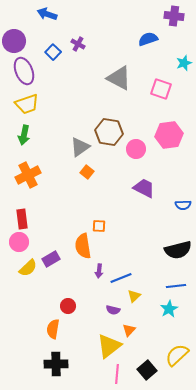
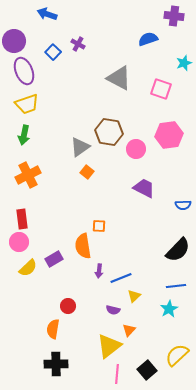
black semicircle at (178, 250): rotated 32 degrees counterclockwise
purple rectangle at (51, 259): moved 3 px right
